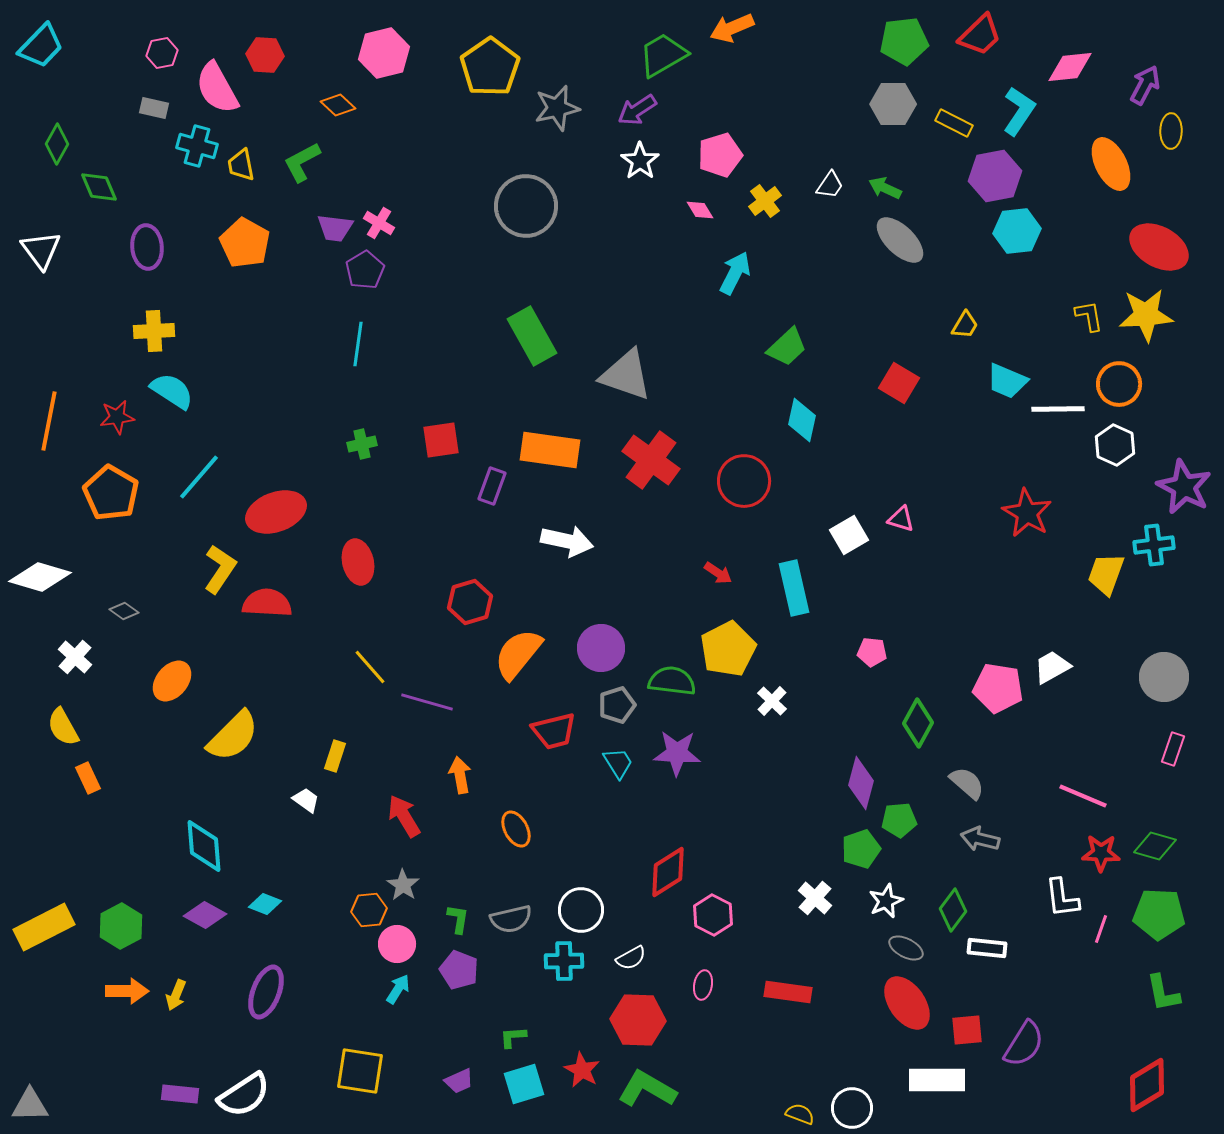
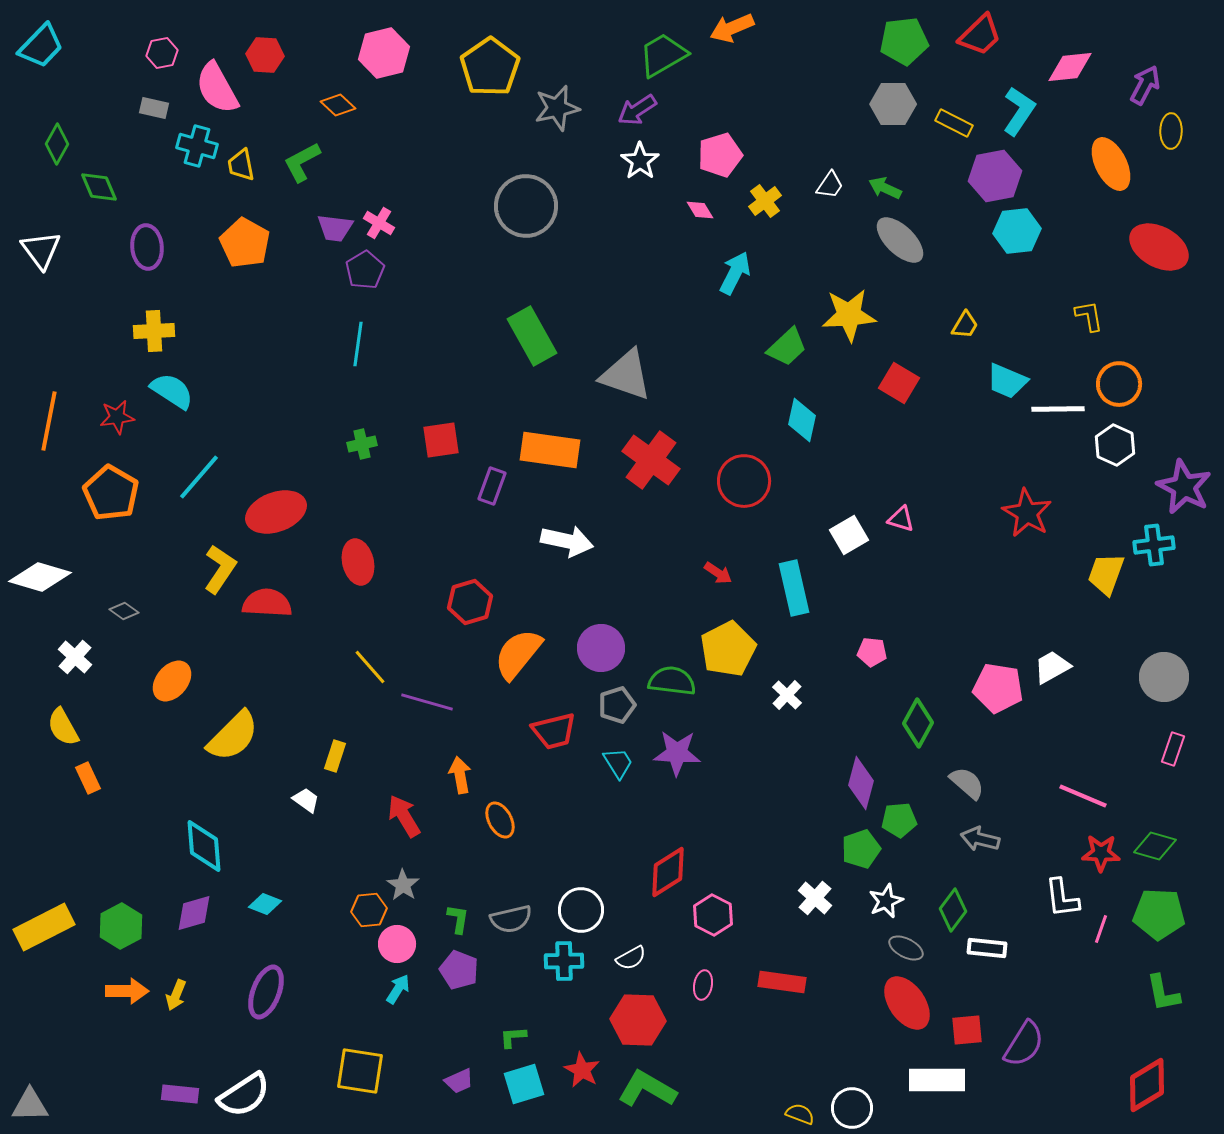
yellow star at (1146, 315): moved 297 px left
white cross at (772, 701): moved 15 px right, 6 px up
orange ellipse at (516, 829): moved 16 px left, 9 px up
purple diamond at (205, 915): moved 11 px left, 2 px up; rotated 45 degrees counterclockwise
red rectangle at (788, 992): moved 6 px left, 10 px up
